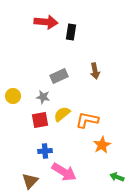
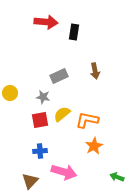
black rectangle: moved 3 px right
yellow circle: moved 3 px left, 3 px up
orange star: moved 8 px left, 1 px down
blue cross: moved 5 px left
pink arrow: rotated 15 degrees counterclockwise
